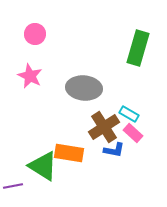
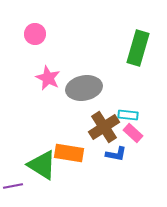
pink star: moved 18 px right, 2 px down
gray ellipse: rotated 16 degrees counterclockwise
cyan rectangle: moved 1 px left, 1 px down; rotated 24 degrees counterclockwise
blue L-shape: moved 2 px right, 4 px down
green triangle: moved 1 px left, 1 px up
